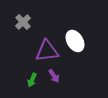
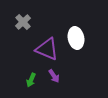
white ellipse: moved 1 px right, 3 px up; rotated 20 degrees clockwise
purple triangle: moved 2 px up; rotated 30 degrees clockwise
green arrow: moved 1 px left
